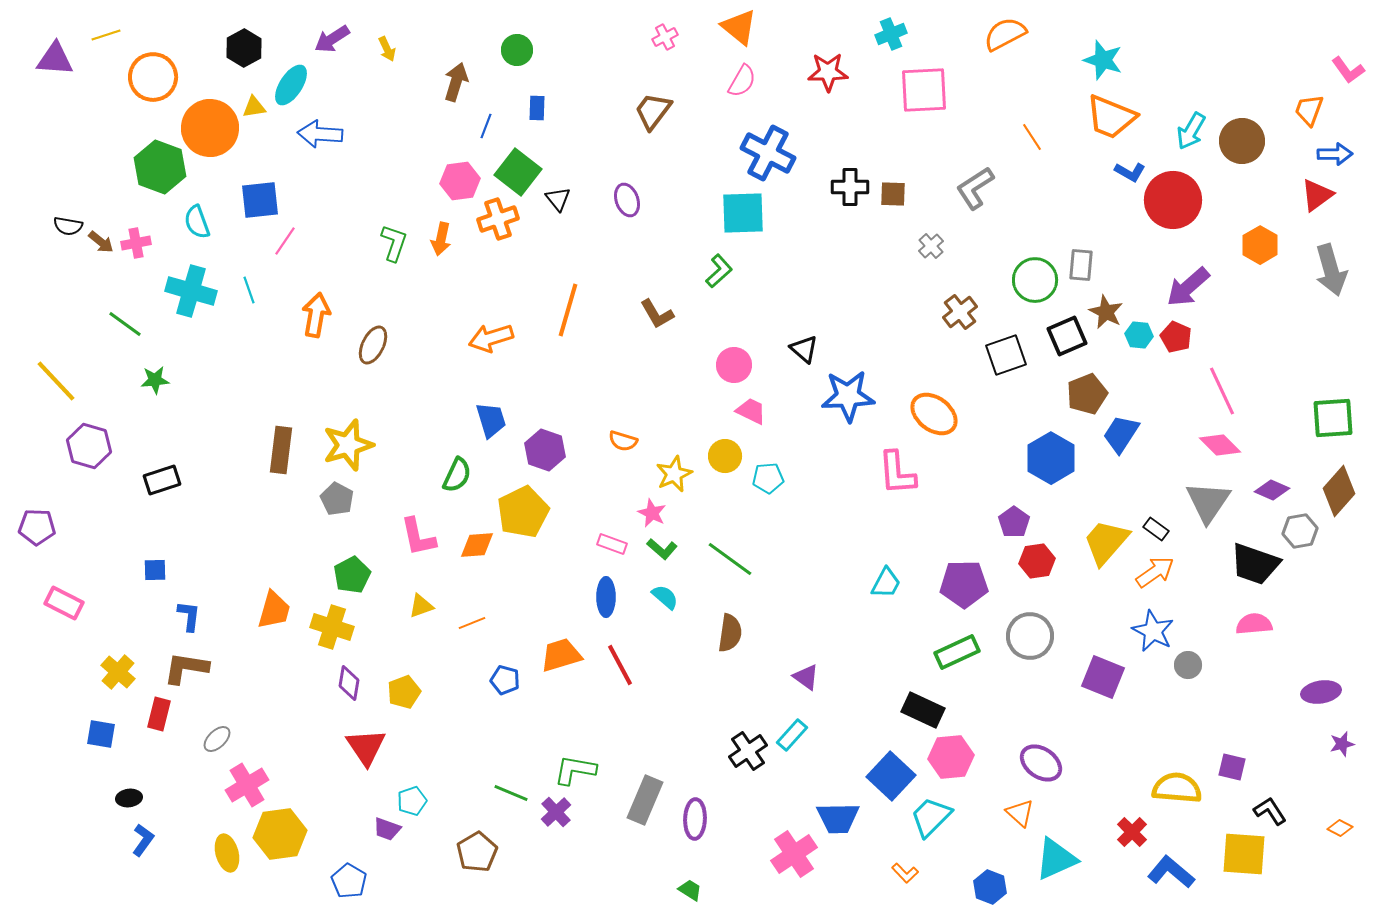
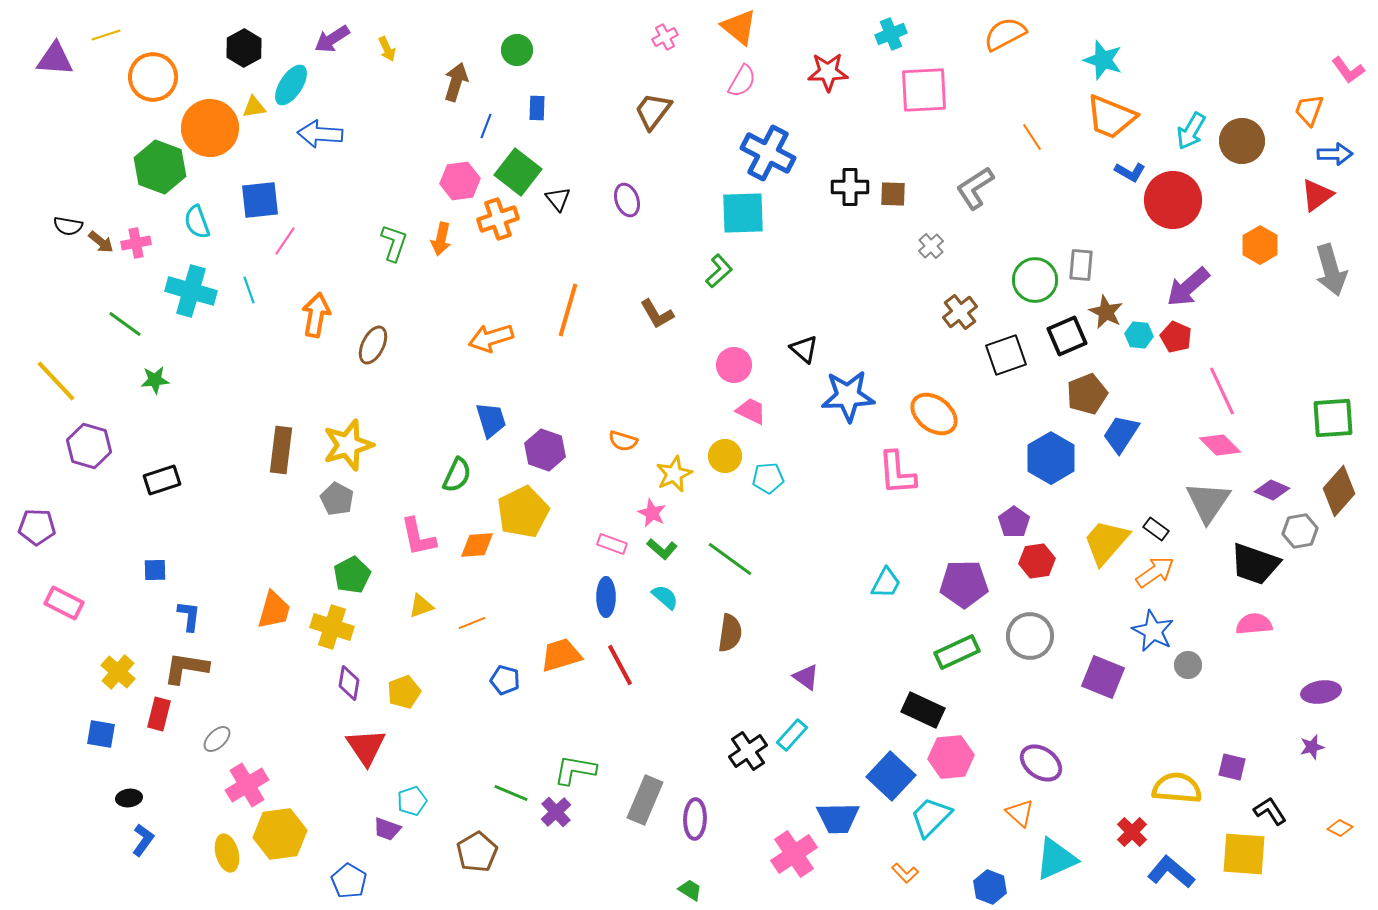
purple star at (1342, 744): moved 30 px left, 3 px down
